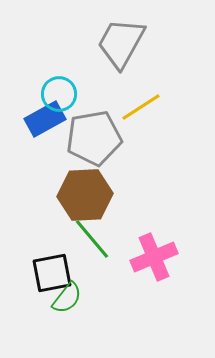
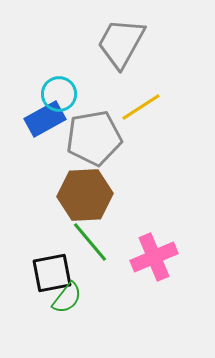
green line: moved 2 px left, 3 px down
